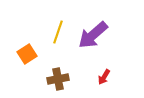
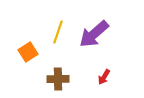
purple arrow: moved 1 px right, 1 px up
orange square: moved 1 px right, 2 px up
brown cross: rotated 10 degrees clockwise
